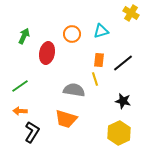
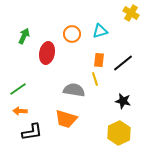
cyan triangle: moved 1 px left
green line: moved 2 px left, 3 px down
black L-shape: rotated 50 degrees clockwise
